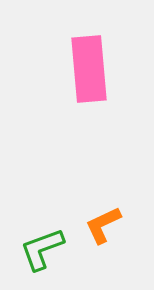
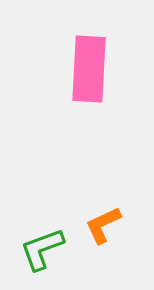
pink rectangle: rotated 8 degrees clockwise
